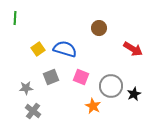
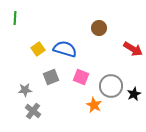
gray star: moved 1 px left, 2 px down
orange star: moved 1 px right, 1 px up
